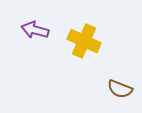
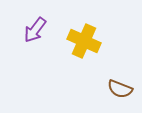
purple arrow: rotated 68 degrees counterclockwise
